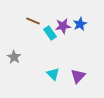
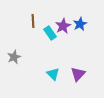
brown line: rotated 64 degrees clockwise
purple star: rotated 21 degrees counterclockwise
gray star: rotated 16 degrees clockwise
purple triangle: moved 2 px up
